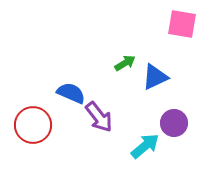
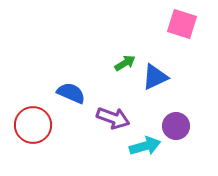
pink square: rotated 8 degrees clockwise
purple arrow: moved 14 px right, 1 px down; rotated 32 degrees counterclockwise
purple circle: moved 2 px right, 3 px down
cyan arrow: rotated 24 degrees clockwise
